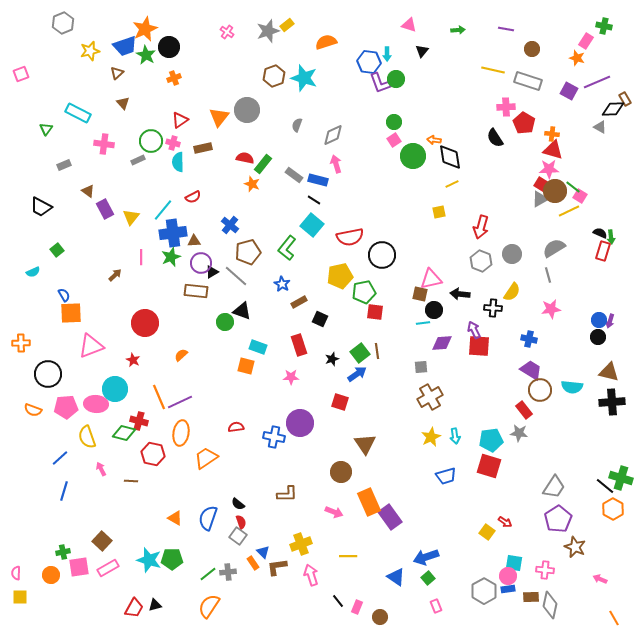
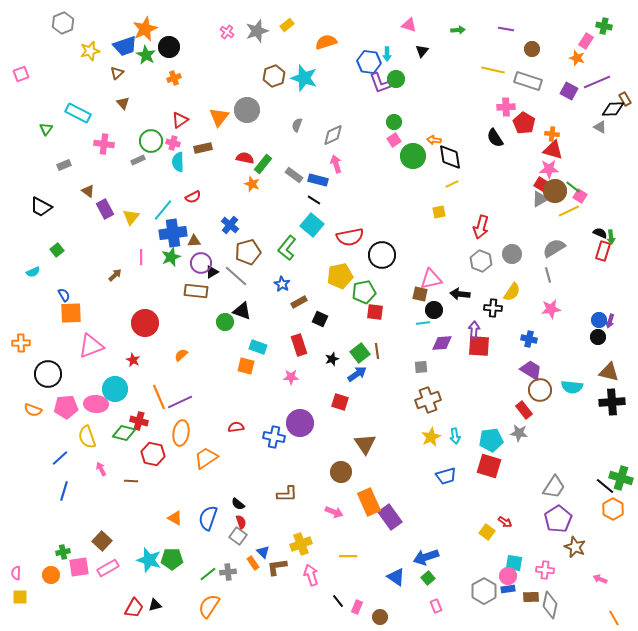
gray star at (268, 31): moved 11 px left
purple arrow at (474, 330): rotated 30 degrees clockwise
brown cross at (430, 397): moved 2 px left, 3 px down; rotated 10 degrees clockwise
